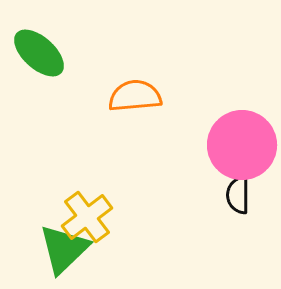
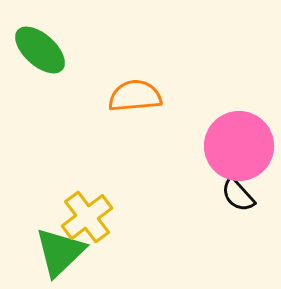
green ellipse: moved 1 px right, 3 px up
pink circle: moved 3 px left, 1 px down
black semicircle: rotated 42 degrees counterclockwise
green triangle: moved 4 px left, 3 px down
